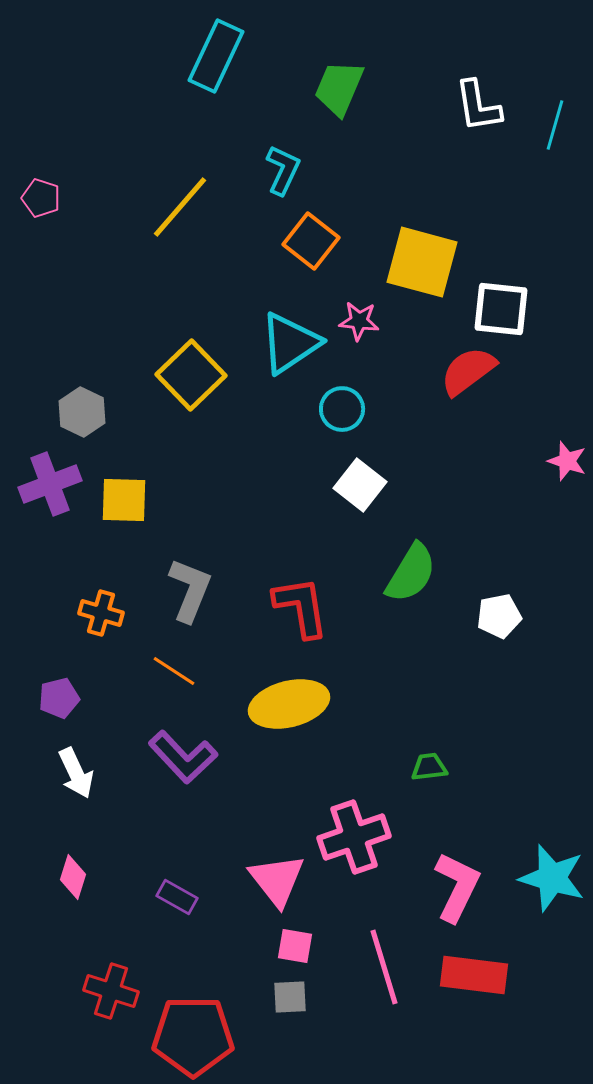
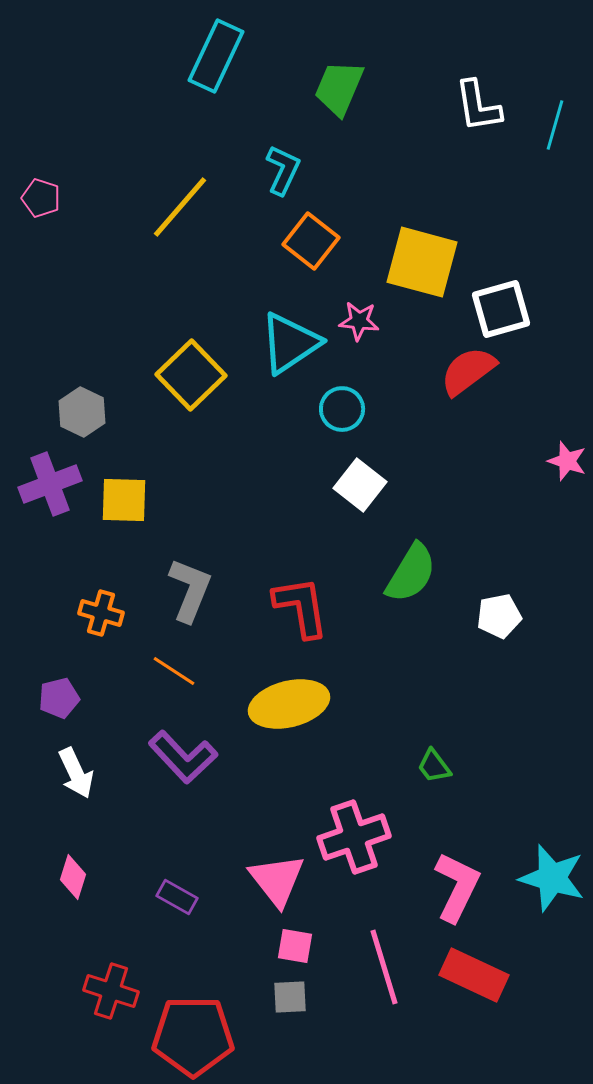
white square at (501, 309): rotated 22 degrees counterclockwise
green trapezoid at (429, 767): moved 5 px right, 1 px up; rotated 120 degrees counterclockwise
red rectangle at (474, 975): rotated 18 degrees clockwise
